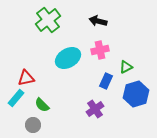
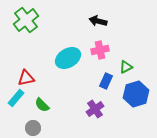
green cross: moved 22 px left
gray circle: moved 3 px down
